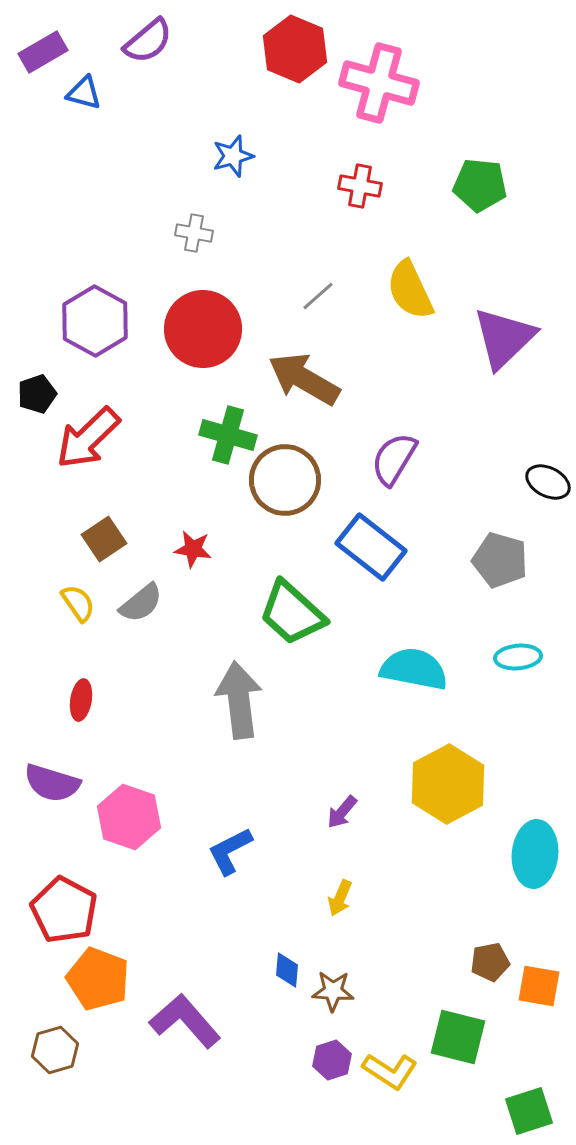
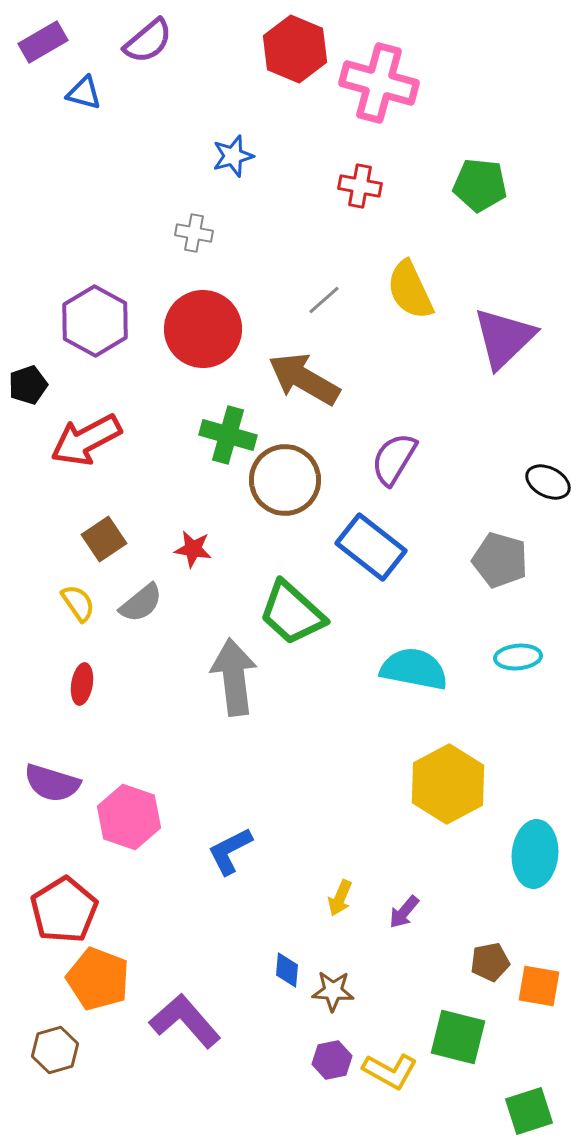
purple rectangle at (43, 52): moved 10 px up
gray line at (318, 296): moved 6 px right, 4 px down
black pentagon at (37, 394): moved 9 px left, 9 px up
red arrow at (88, 438): moved 2 px left, 2 px down; rotated 16 degrees clockwise
red ellipse at (81, 700): moved 1 px right, 16 px up
gray arrow at (239, 700): moved 5 px left, 23 px up
purple arrow at (342, 812): moved 62 px right, 100 px down
red pentagon at (64, 910): rotated 12 degrees clockwise
purple hexagon at (332, 1060): rotated 6 degrees clockwise
yellow L-shape at (390, 1071): rotated 4 degrees counterclockwise
